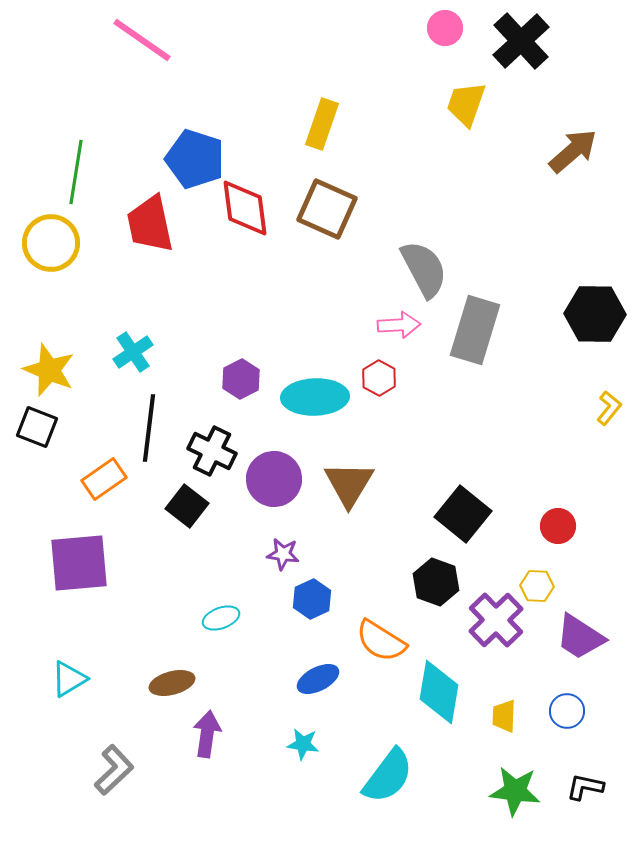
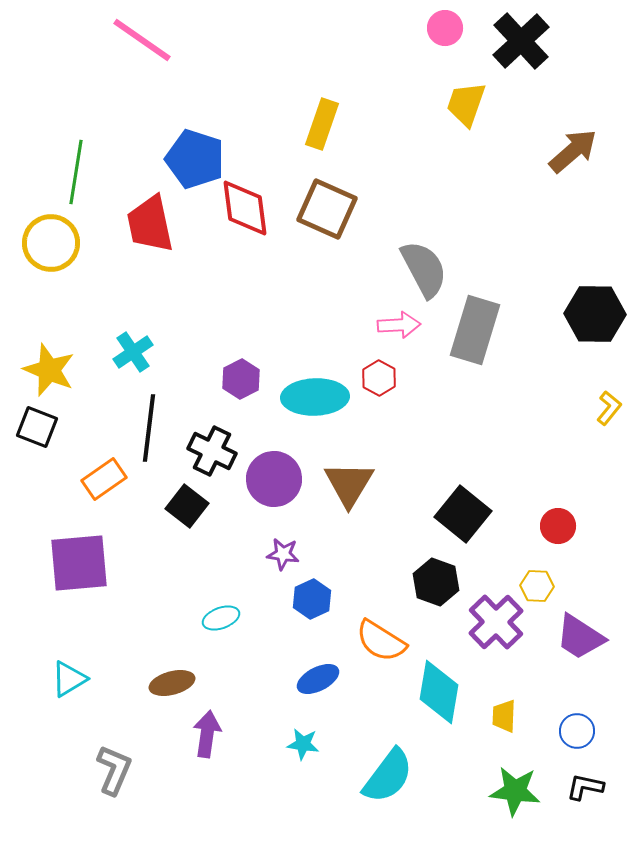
purple cross at (496, 620): moved 2 px down
blue circle at (567, 711): moved 10 px right, 20 px down
gray L-shape at (114, 770): rotated 24 degrees counterclockwise
